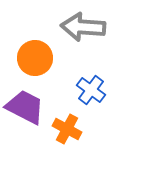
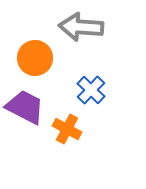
gray arrow: moved 2 px left
blue cross: rotated 8 degrees clockwise
